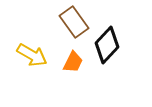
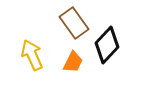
brown rectangle: moved 1 px down
yellow arrow: rotated 144 degrees counterclockwise
